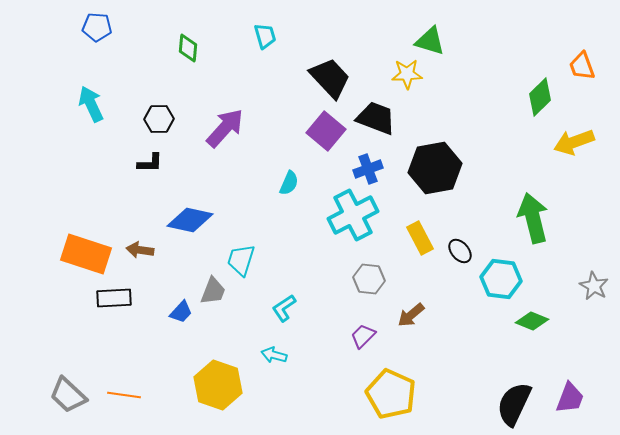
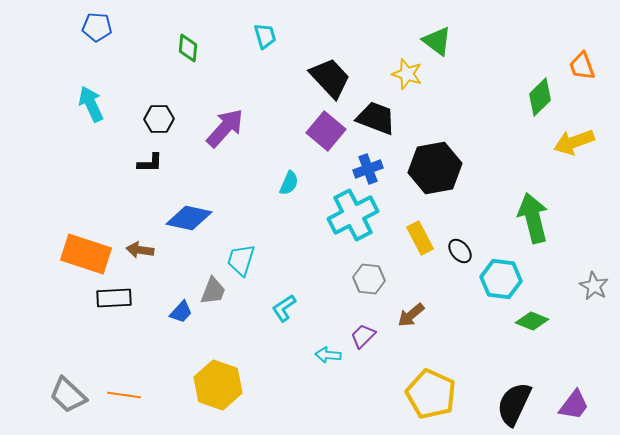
green triangle at (430, 41): moved 7 px right; rotated 20 degrees clockwise
yellow star at (407, 74): rotated 20 degrees clockwise
blue diamond at (190, 220): moved 1 px left, 2 px up
cyan arrow at (274, 355): moved 54 px right; rotated 10 degrees counterclockwise
yellow pentagon at (391, 394): moved 40 px right
purple trapezoid at (570, 398): moved 4 px right, 7 px down; rotated 16 degrees clockwise
